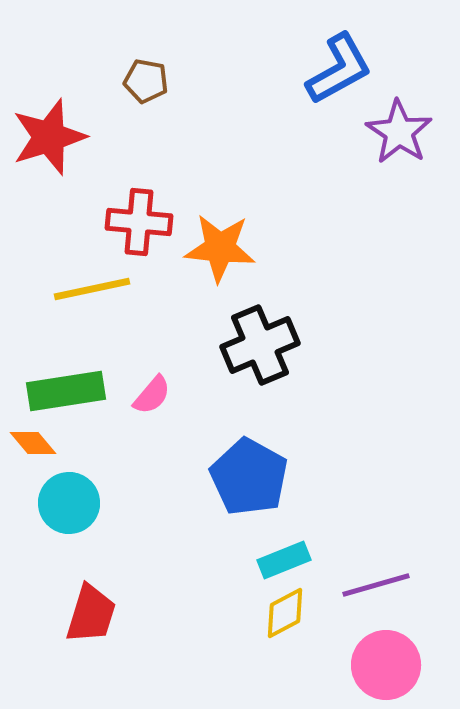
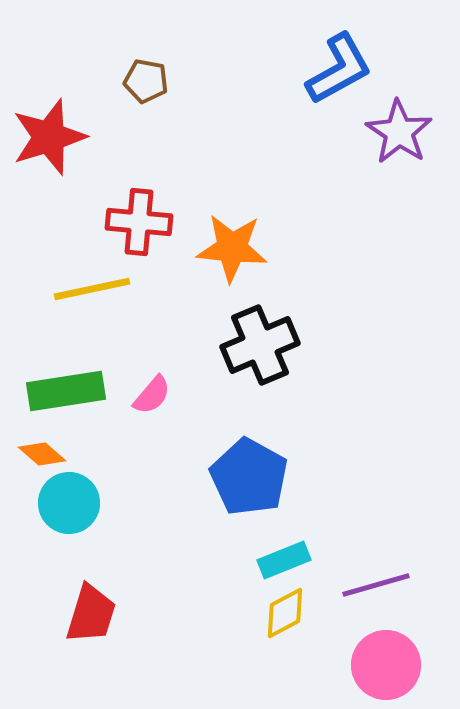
orange star: moved 12 px right
orange diamond: moved 9 px right, 11 px down; rotated 9 degrees counterclockwise
